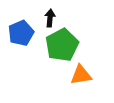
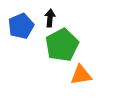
blue pentagon: moved 7 px up
